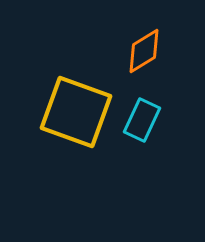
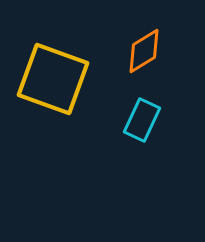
yellow square: moved 23 px left, 33 px up
